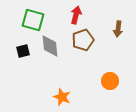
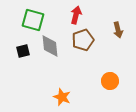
brown arrow: moved 1 px down; rotated 21 degrees counterclockwise
